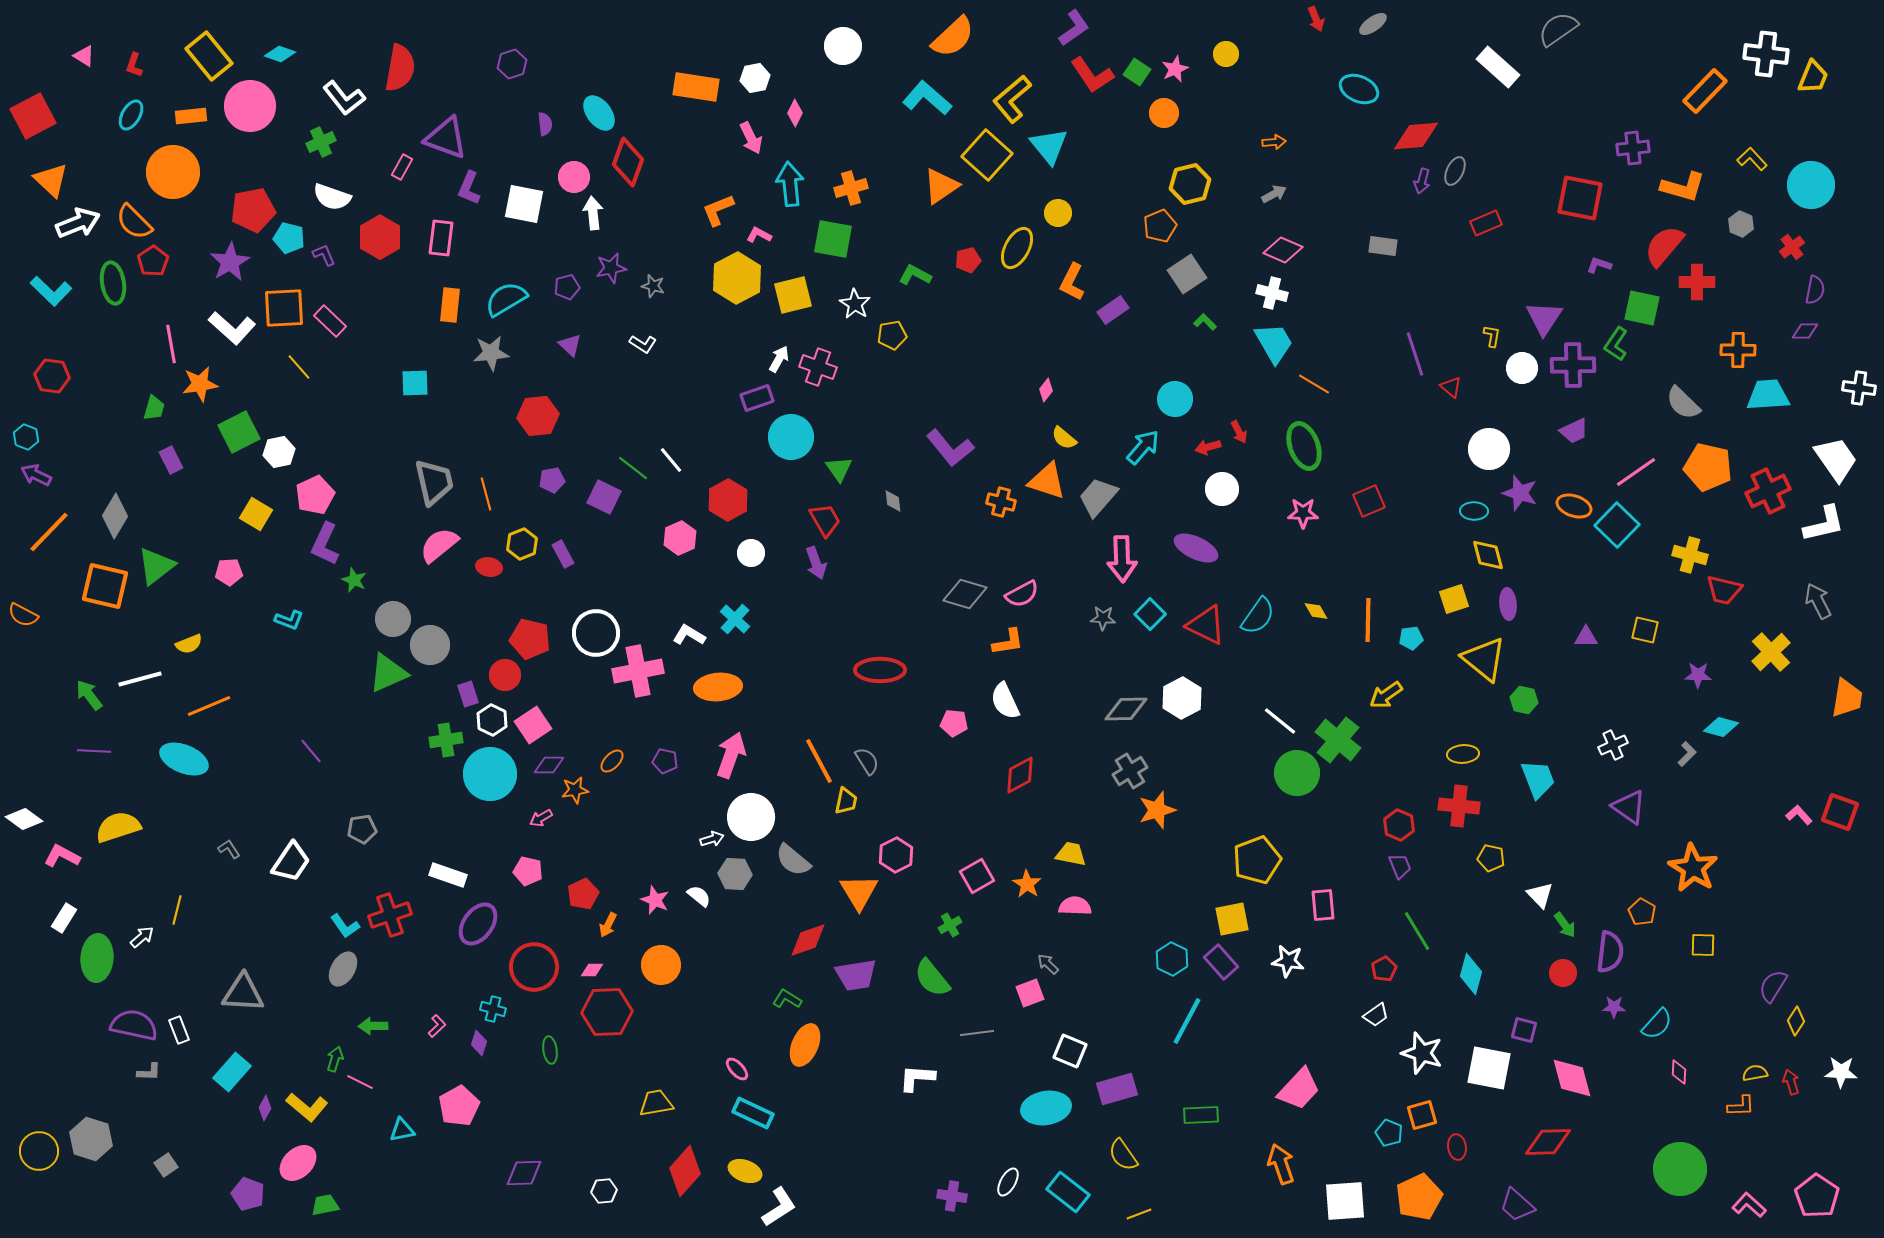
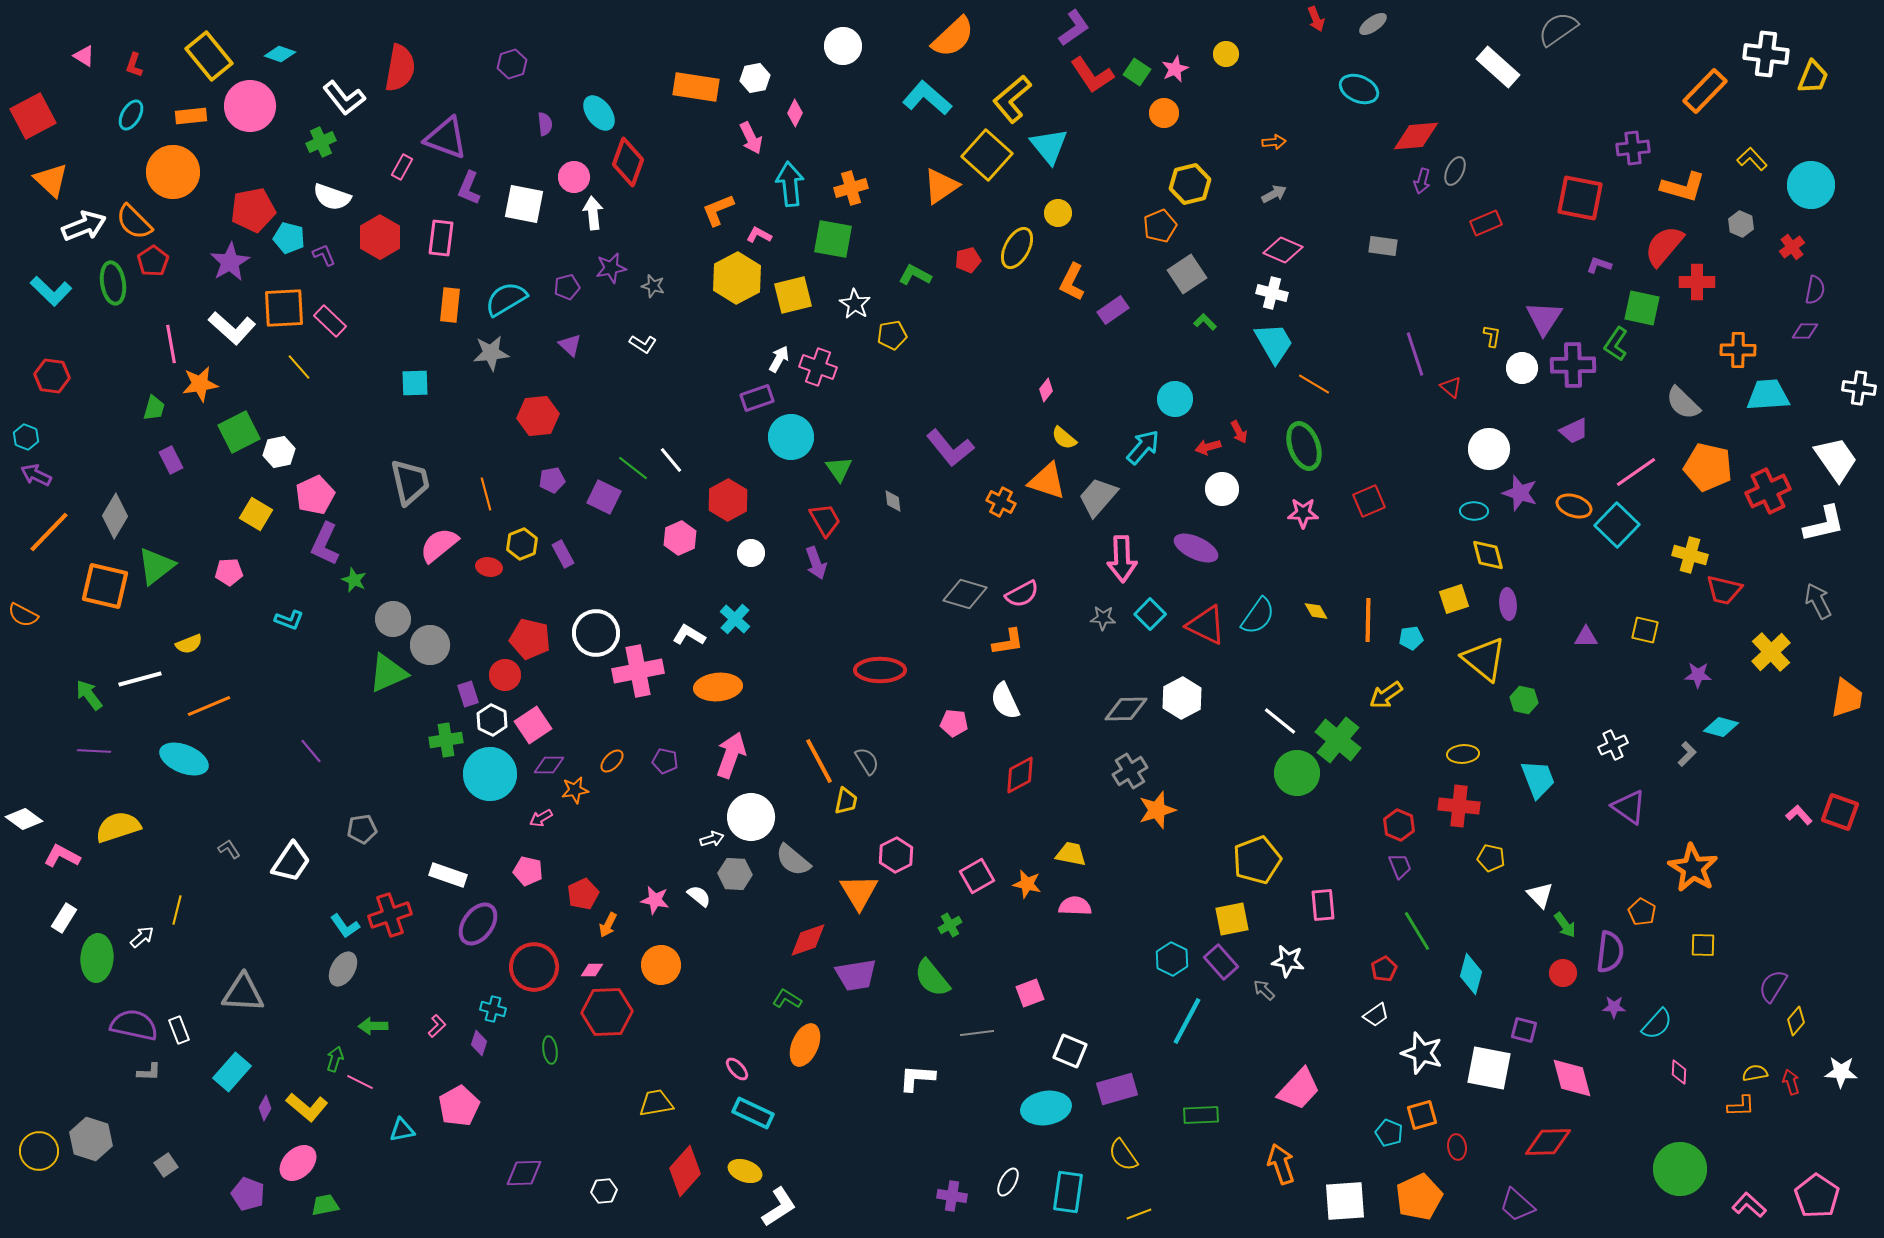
white arrow at (78, 223): moved 6 px right, 3 px down
gray trapezoid at (434, 482): moved 24 px left
orange cross at (1001, 502): rotated 12 degrees clockwise
orange star at (1027, 884): rotated 20 degrees counterclockwise
pink star at (655, 900): rotated 12 degrees counterclockwise
gray arrow at (1048, 964): moved 216 px right, 26 px down
yellow diamond at (1796, 1021): rotated 8 degrees clockwise
cyan rectangle at (1068, 1192): rotated 60 degrees clockwise
